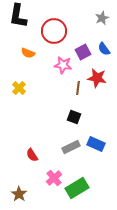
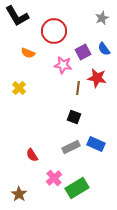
black L-shape: moved 1 px left; rotated 40 degrees counterclockwise
